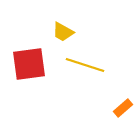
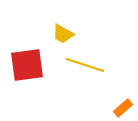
yellow trapezoid: moved 2 px down
red square: moved 2 px left, 1 px down
